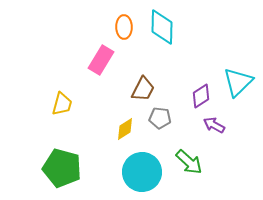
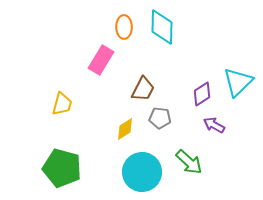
purple diamond: moved 1 px right, 2 px up
